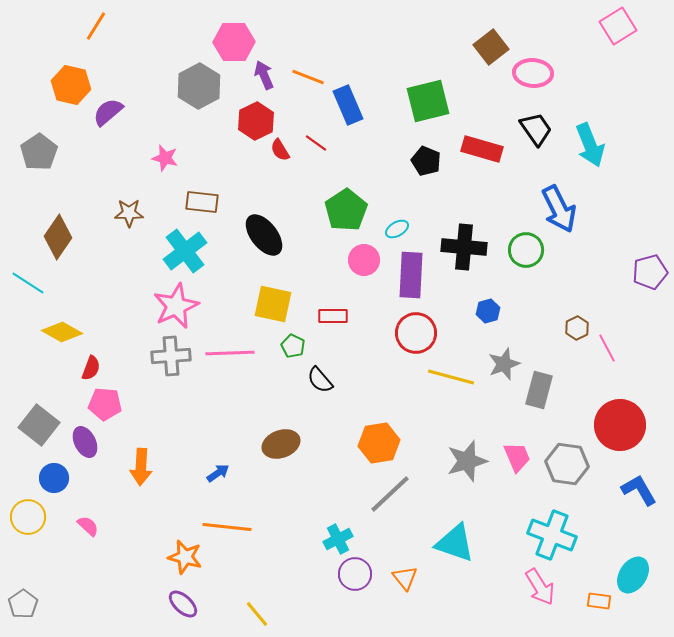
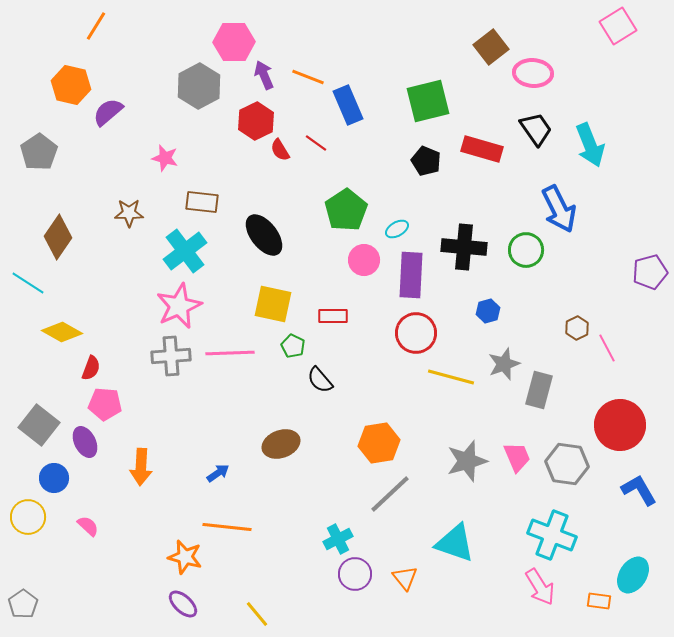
pink star at (176, 306): moved 3 px right
